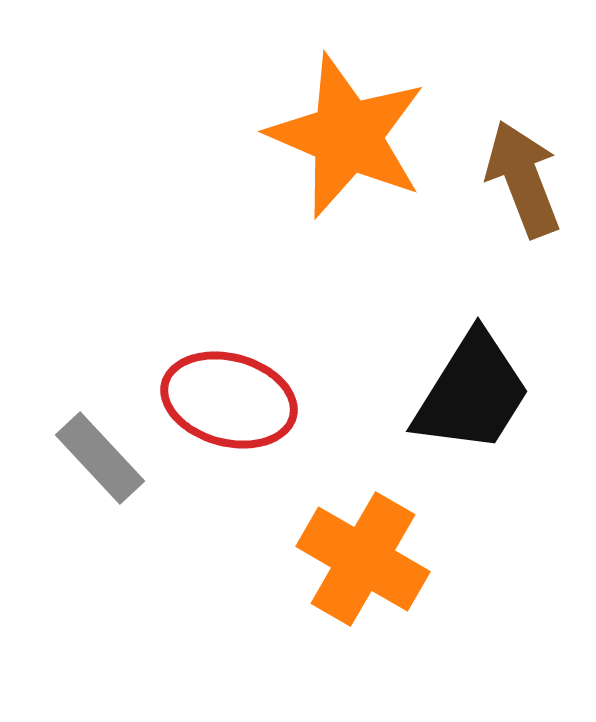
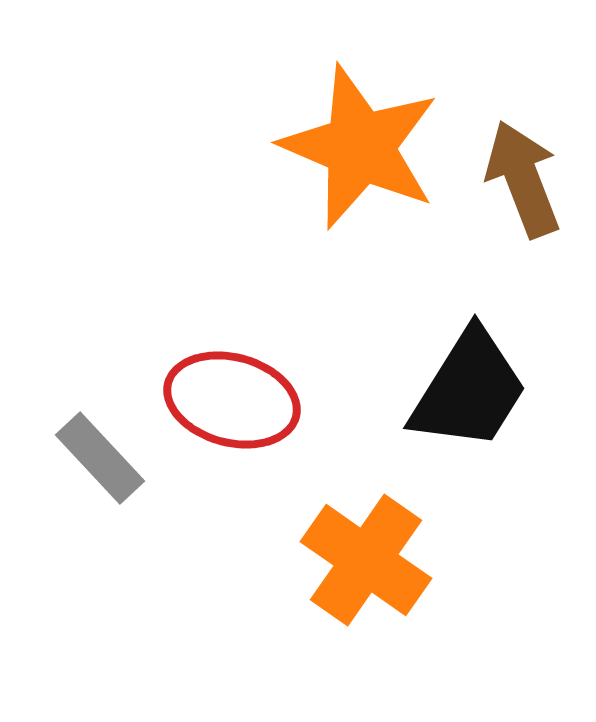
orange star: moved 13 px right, 11 px down
black trapezoid: moved 3 px left, 3 px up
red ellipse: moved 3 px right
orange cross: moved 3 px right, 1 px down; rotated 5 degrees clockwise
